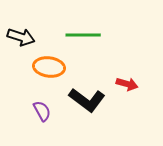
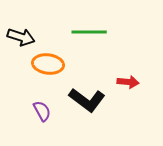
green line: moved 6 px right, 3 px up
orange ellipse: moved 1 px left, 3 px up
red arrow: moved 1 px right, 2 px up; rotated 10 degrees counterclockwise
